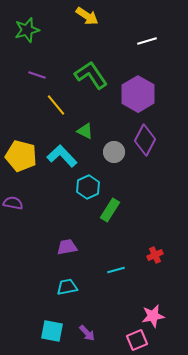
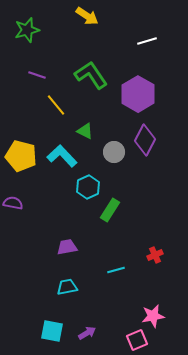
purple arrow: rotated 78 degrees counterclockwise
